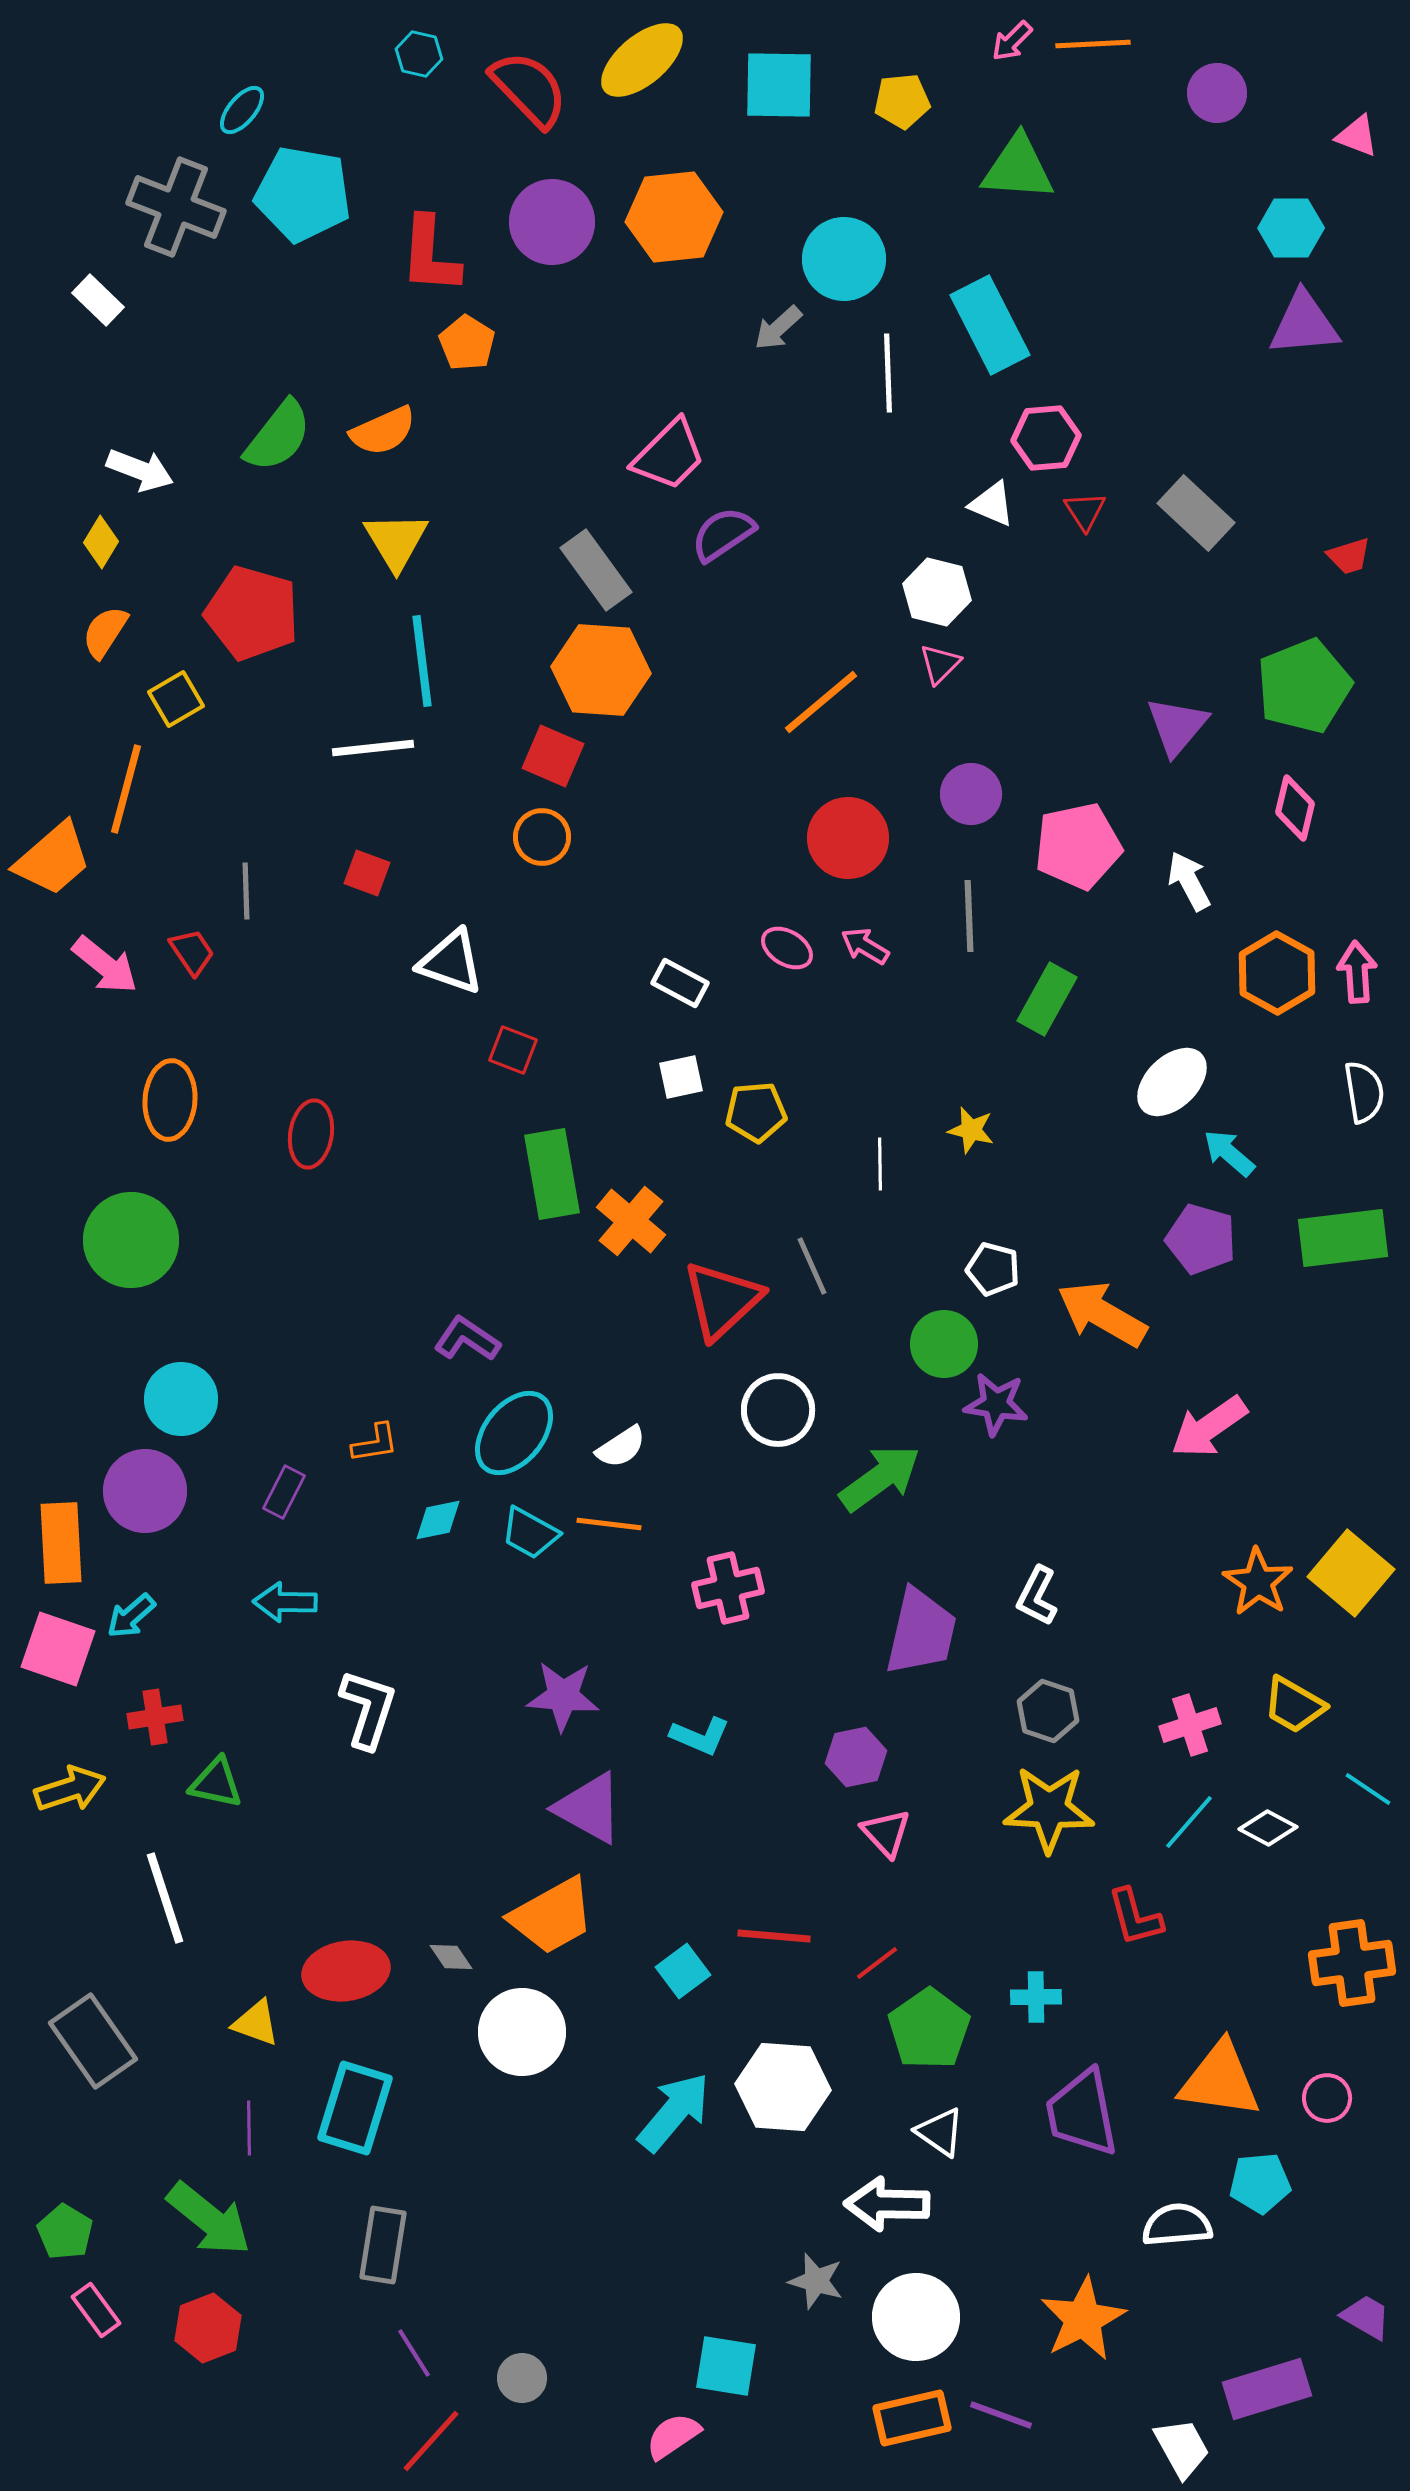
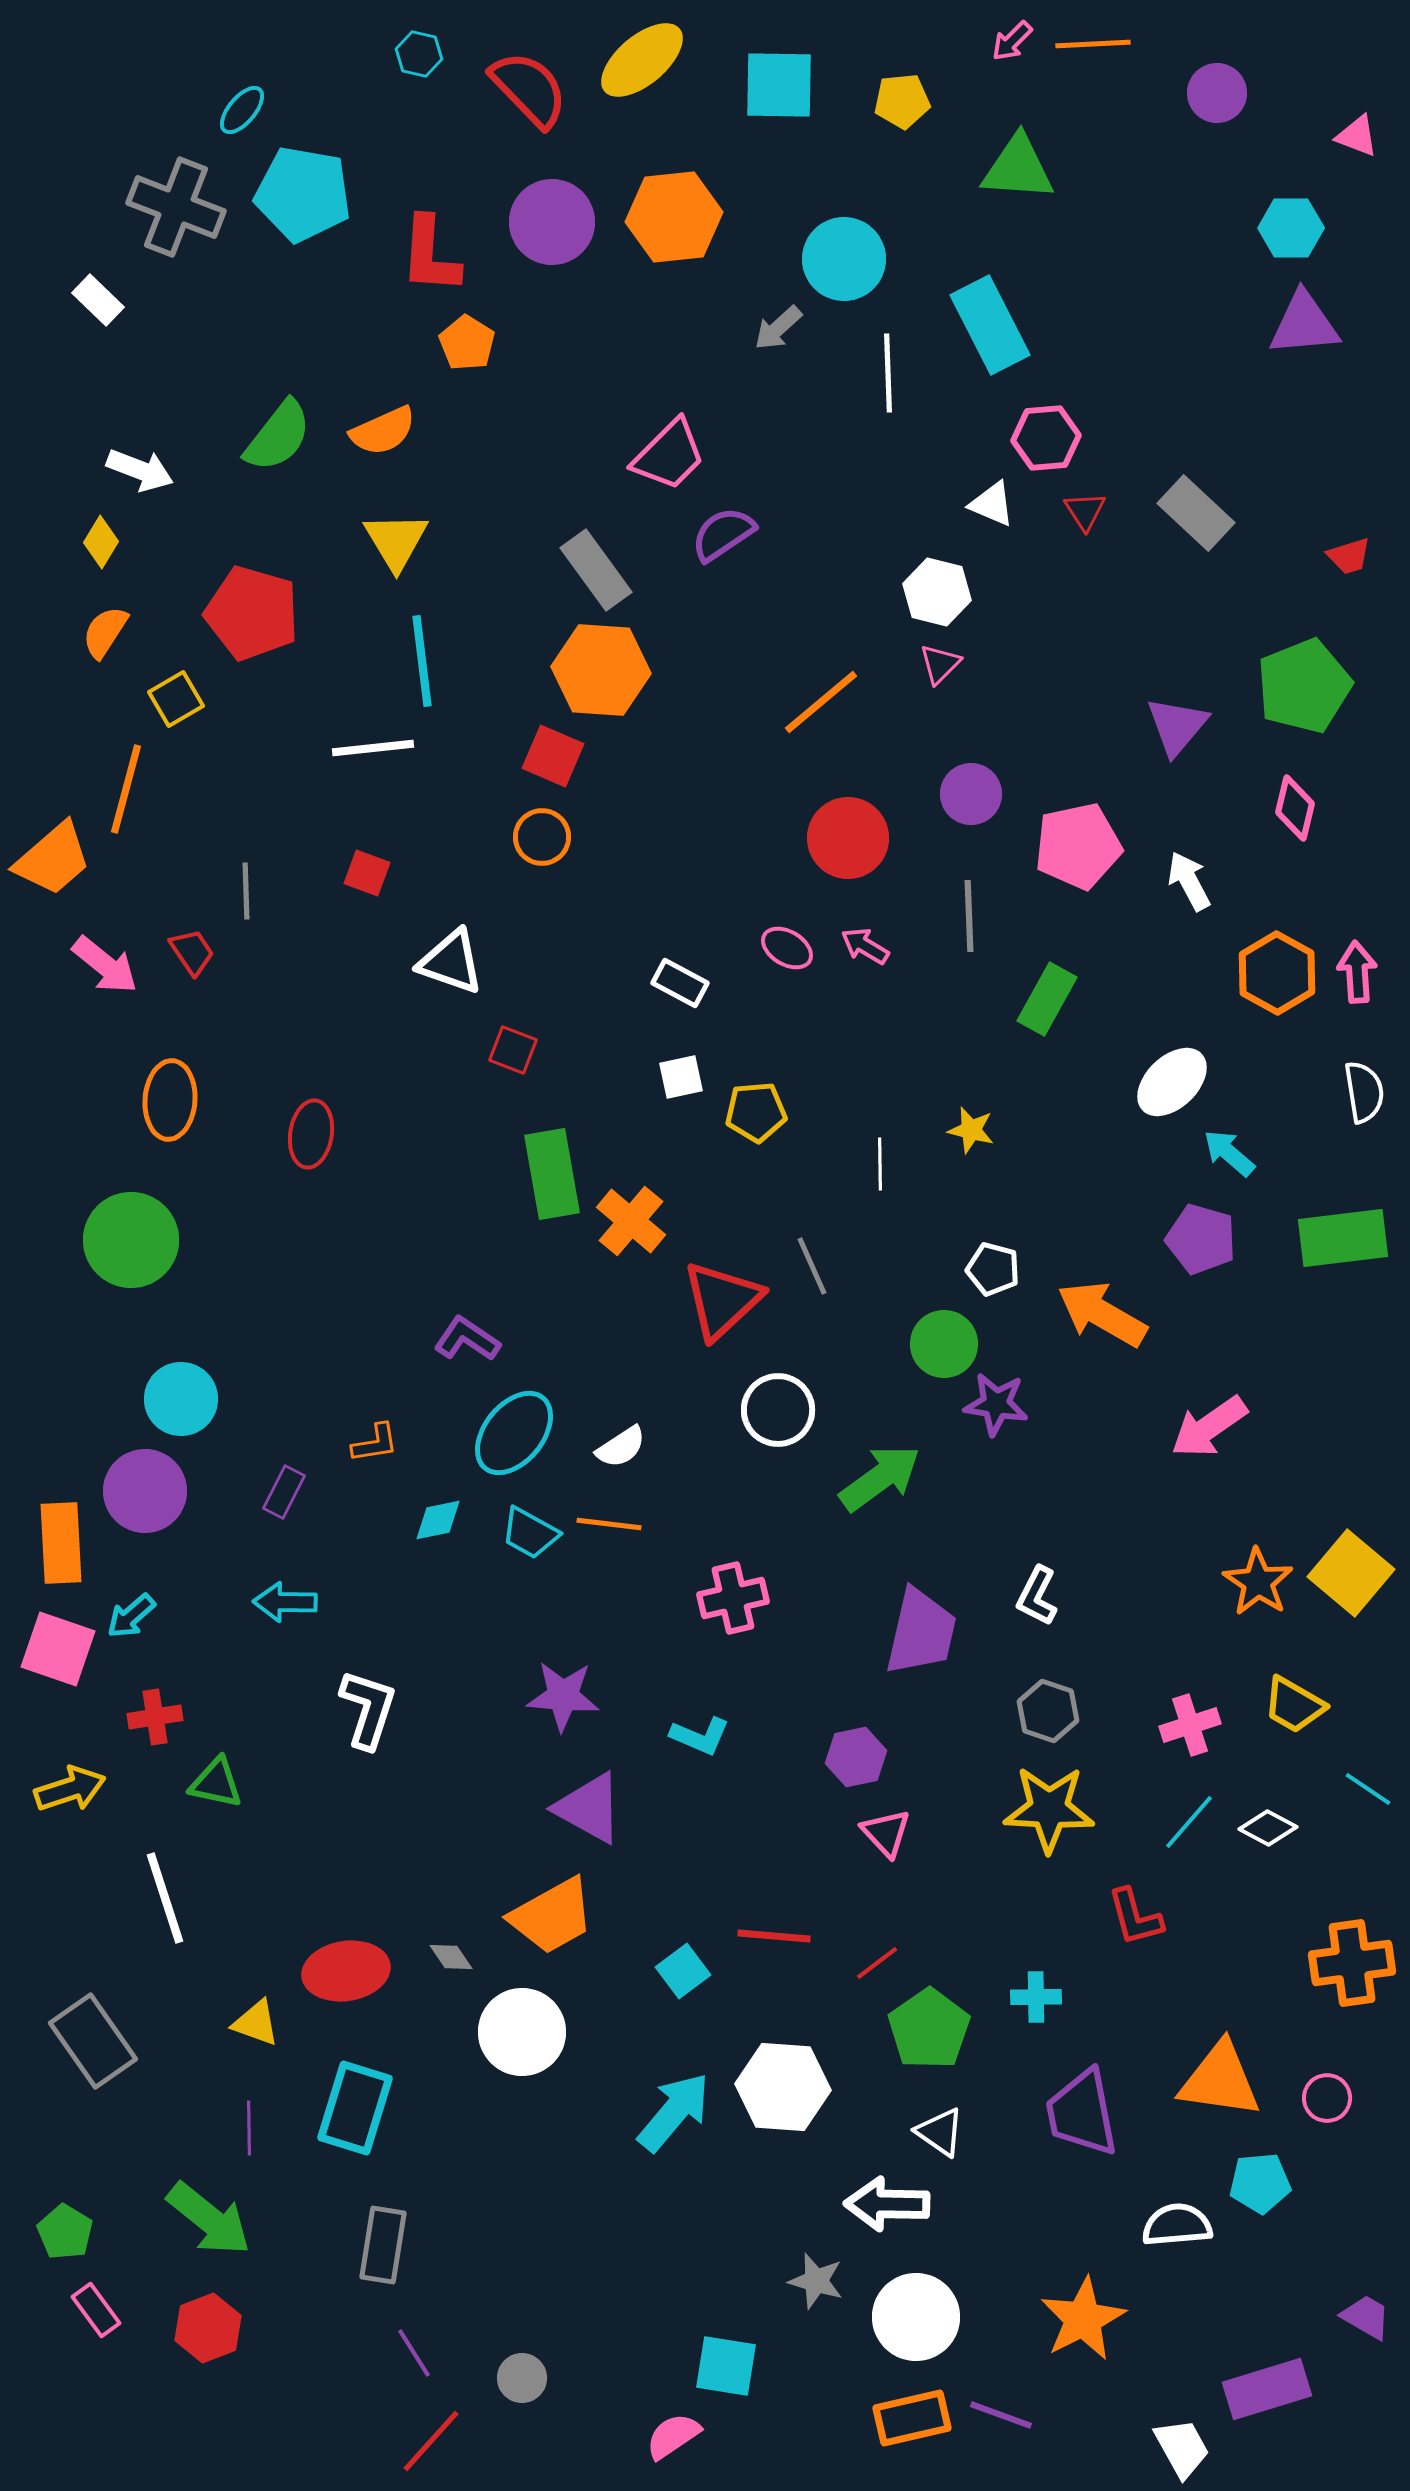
pink cross at (728, 1588): moved 5 px right, 10 px down
